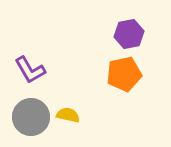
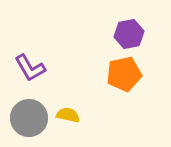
purple L-shape: moved 2 px up
gray circle: moved 2 px left, 1 px down
